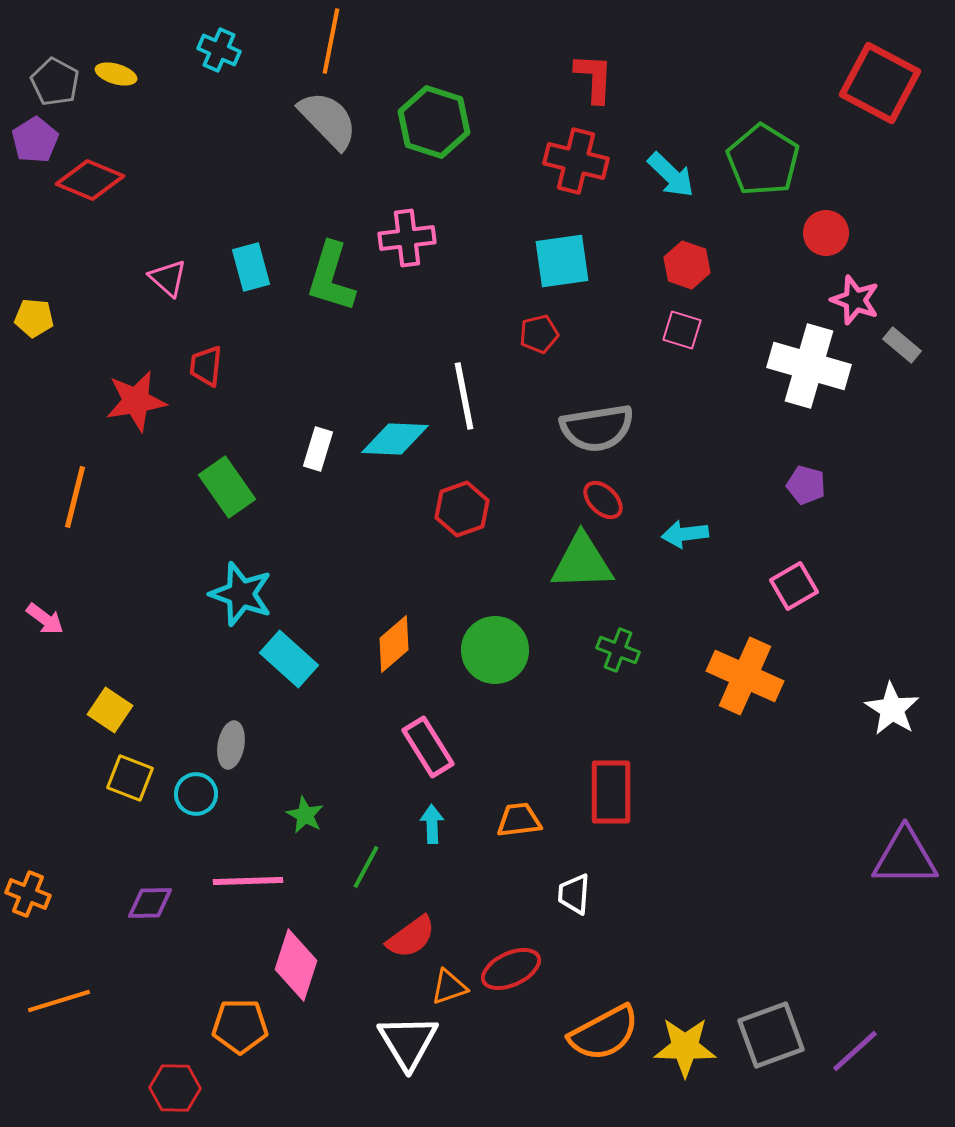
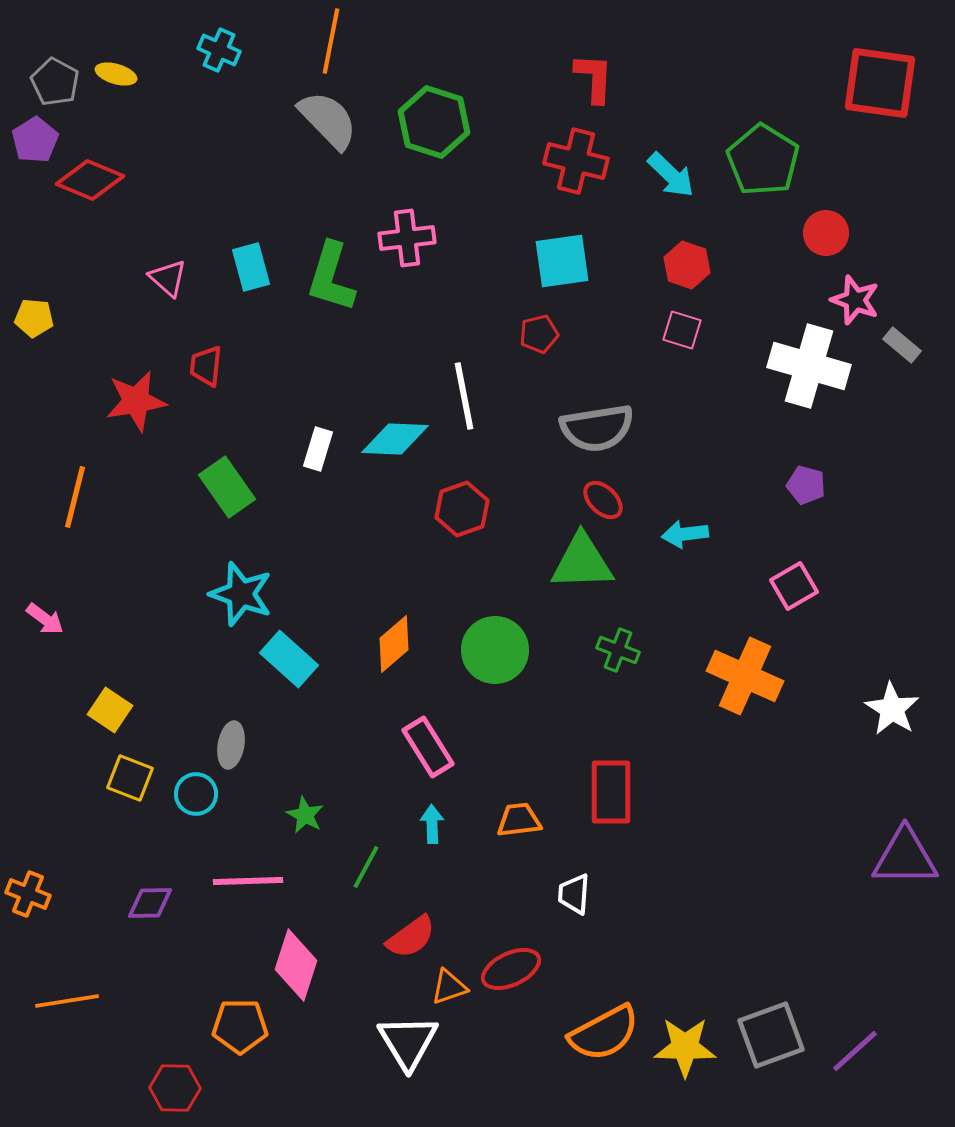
red square at (880, 83): rotated 20 degrees counterclockwise
orange line at (59, 1001): moved 8 px right; rotated 8 degrees clockwise
